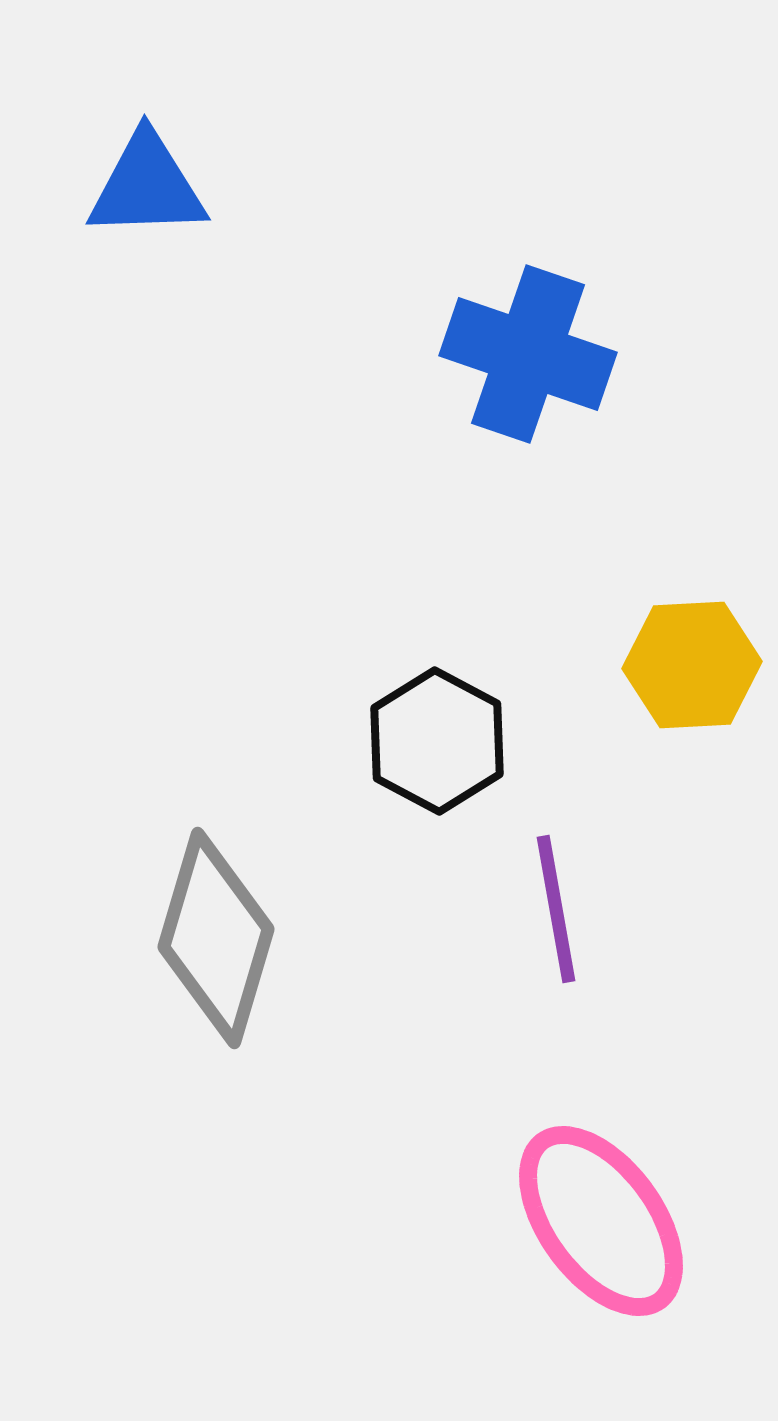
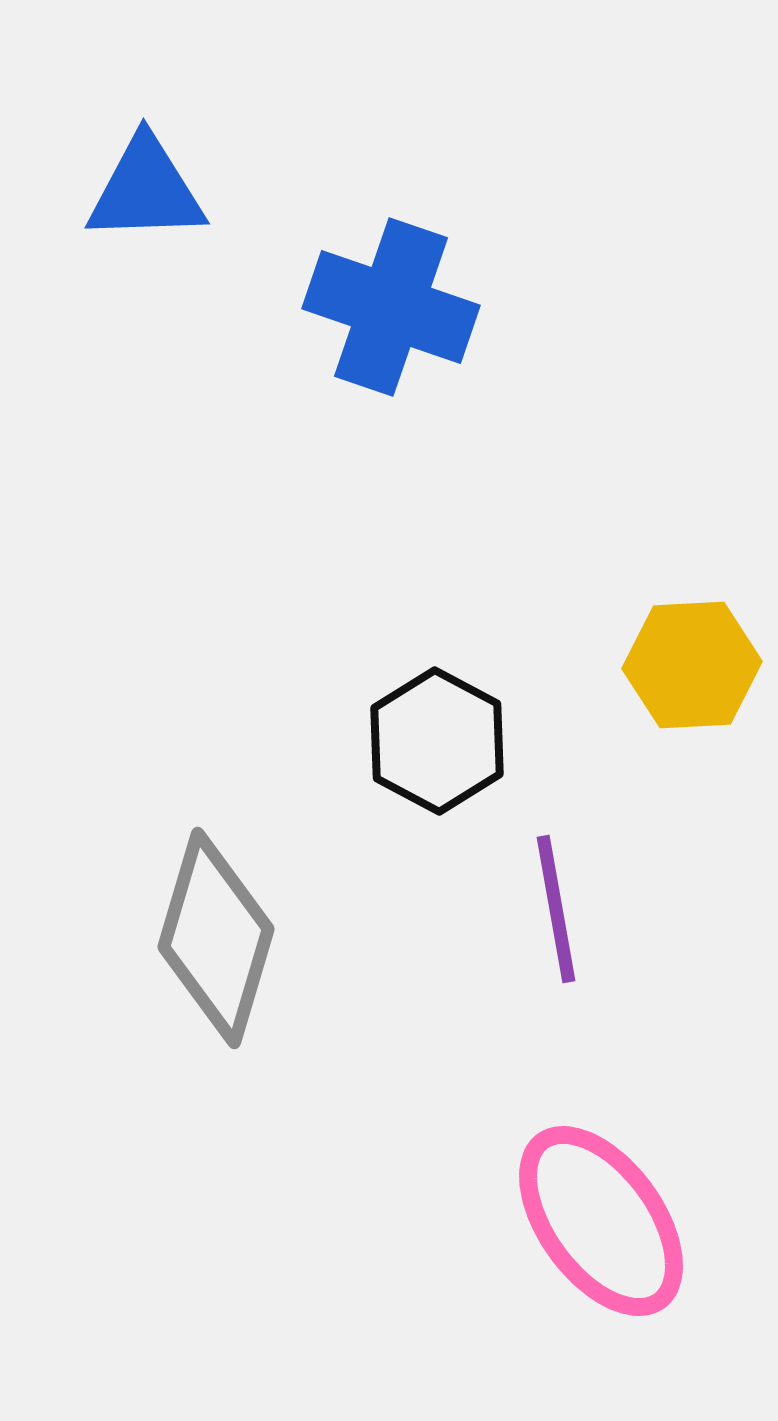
blue triangle: moved 1 px left, 4 px down
blue cross: moved 137 px left, 47 px up
